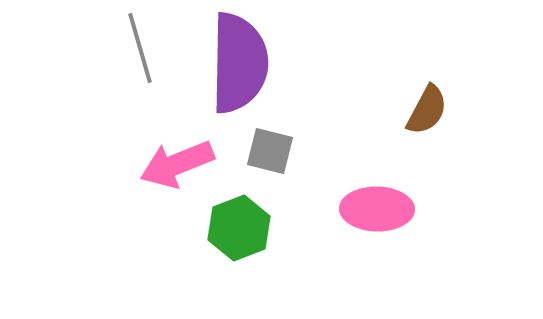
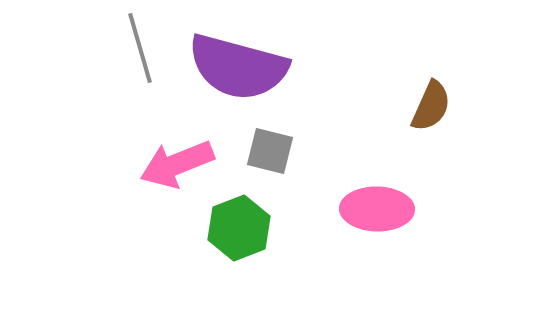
purple semicircle: moved 1 px left, 4 px down; rotated 104 degrees clockwise
brown semicircle: moved 4 px right, 4 px up; rotated 4 degrees counterclockwise
